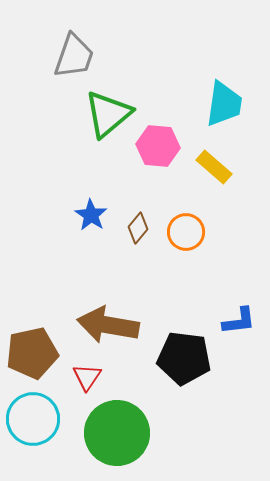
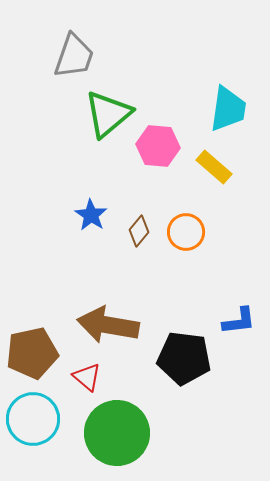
cyan trapezoid: moved 4 px right, 5 px down
brown diamond: moved 1 px right, 3 px down
red triangle: rotated 24 degrees counterclockwise
